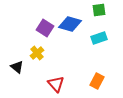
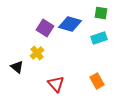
green square: moved 2 px right, 3 px down; rotated 16 degrees clockwise
orange rectangle: rotated 56 degrees counterclockwise
